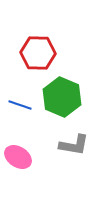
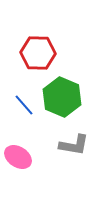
blue line: moved 4 px right; rotated 30 degrees clockwise
